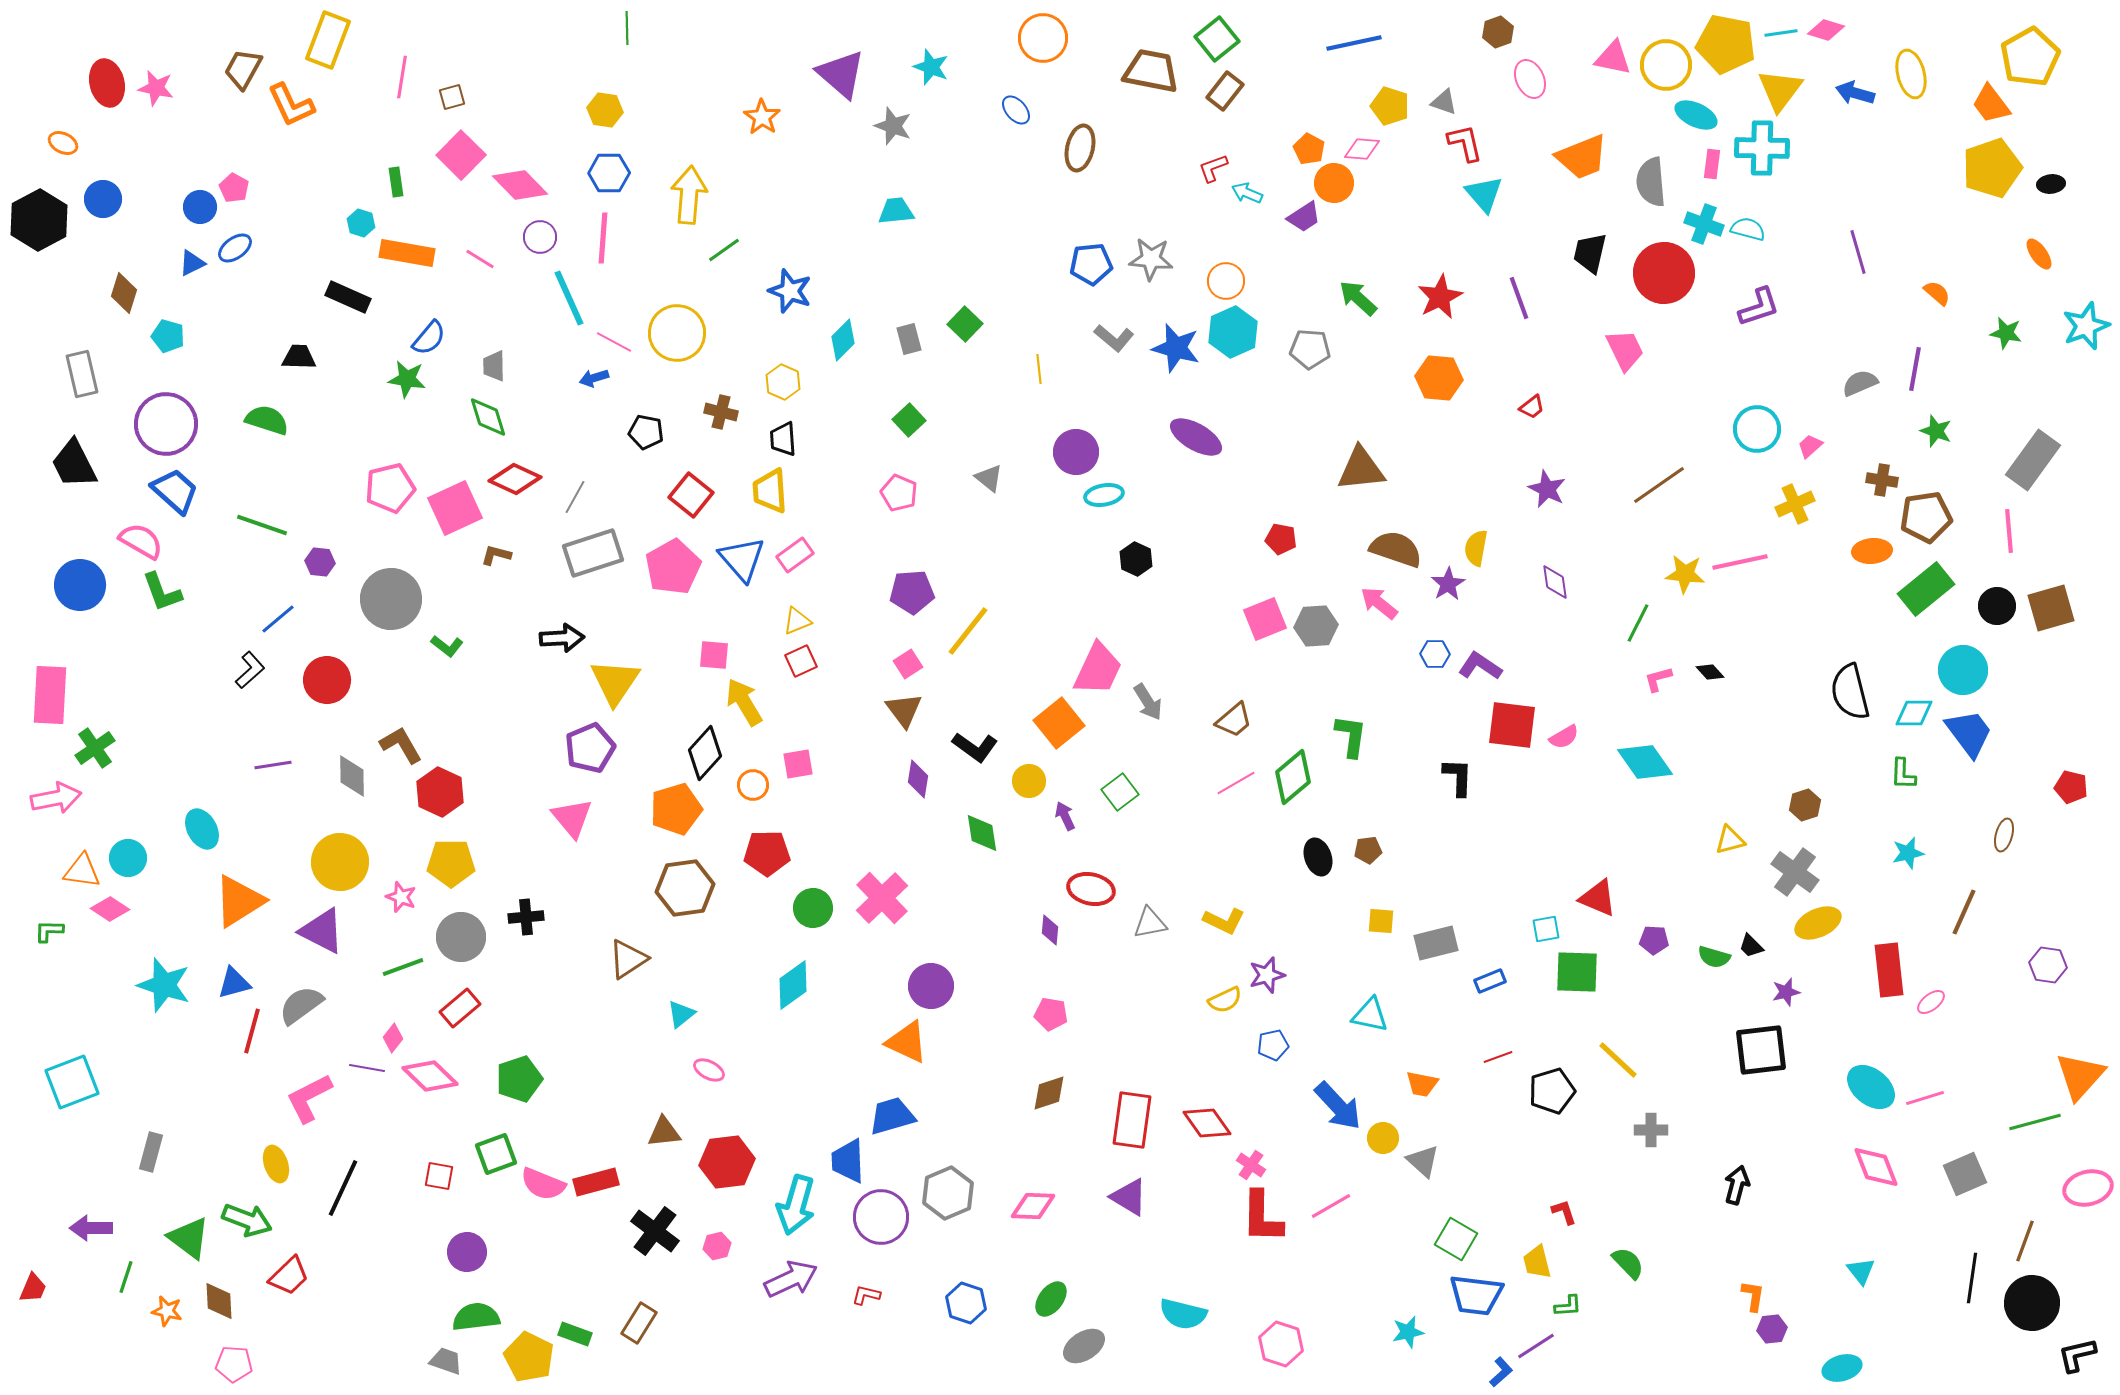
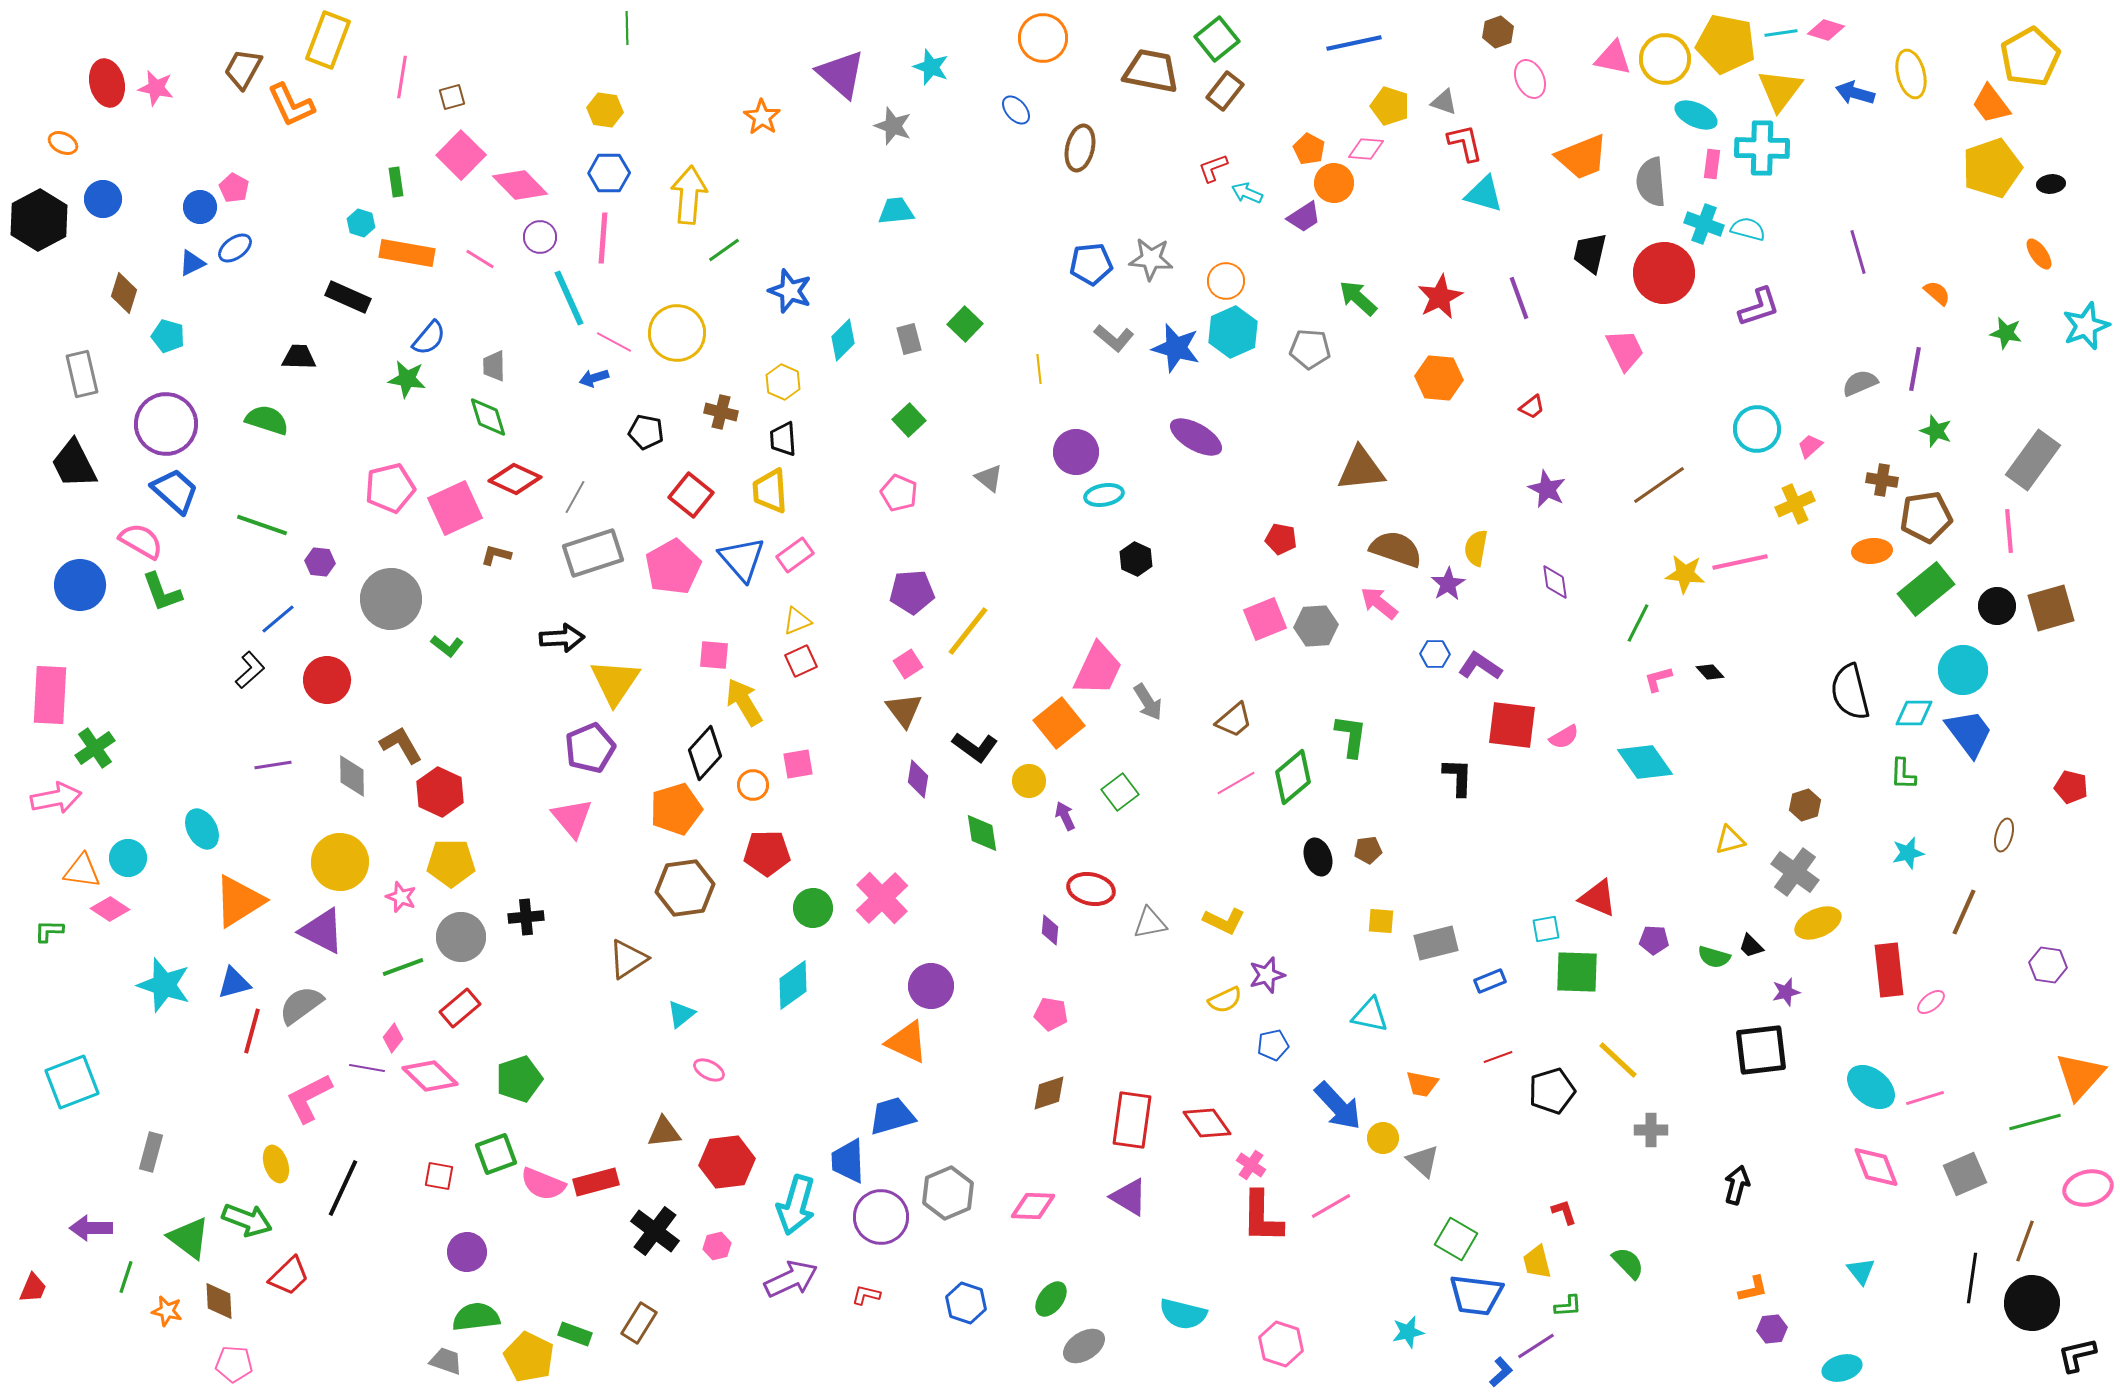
yellow circle at (1666, 65): moved 1 px left, 6 px up
pink diamond at (1362, 149): moved 4 px right
cyan triangle at (1484, 194): rotated 33 degrees counterclockwise
orange L-shape at (1753, 1296): moved 7 px up; rotated 68 degrees clockwise
